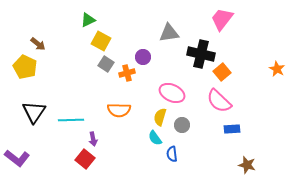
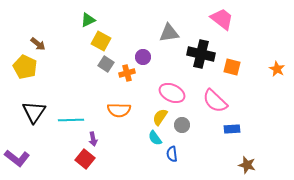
pink trapezoid: rotated 90 degrees clockwise
orange square: moved 10 px right, 5 px up; rotated 36 degrees counterclockwise
pink semicircle: moved 4 px left
yellow semicircle: rotated 18 degrees clockwise
